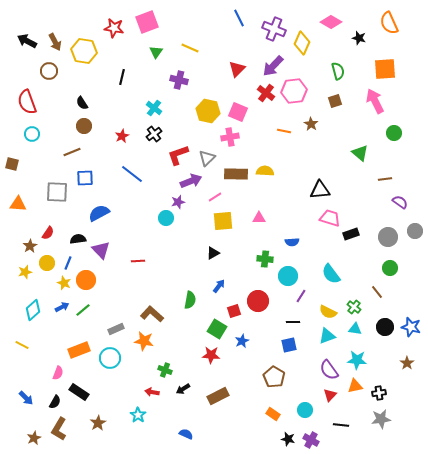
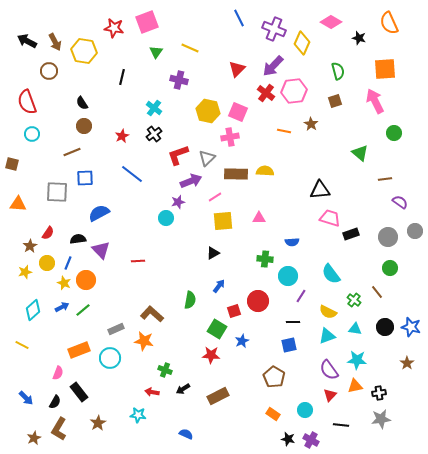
green cross at (354, 307): moved 7 px up
black rectangle at (79, 392): rotated 18 degrees clockwise
cyan star at (138, 415): rotated 28 degrees counterclockwise
